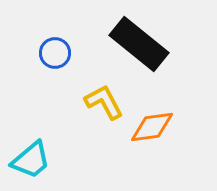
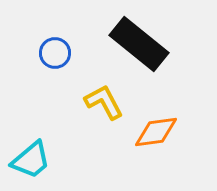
orange diamond: moved 4 px right, 5 px down
